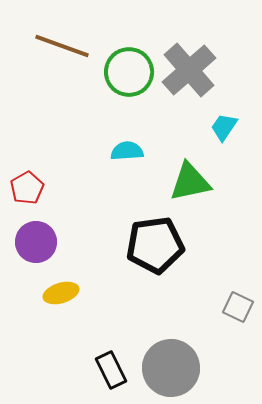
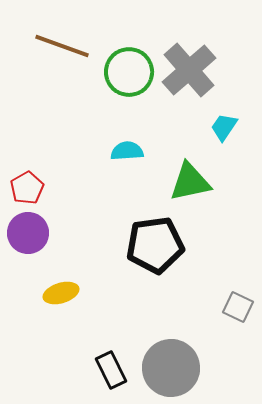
purple circle: moved 8 px left, 9 px up
